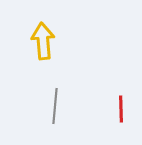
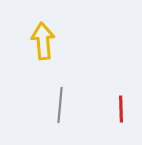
gray line: moved 5 px right, 1 px up
